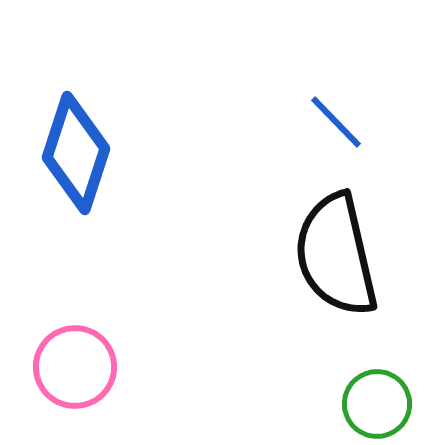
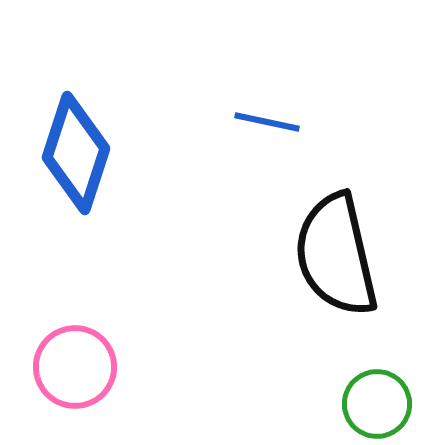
blue line: moved 69 px left; rotated 34 degrees counterclockwise
